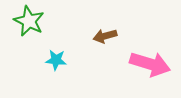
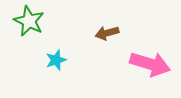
brown arrow: moved 2 px right, 3 px up
cyan star: rotated 25 degrees counterclockwise
